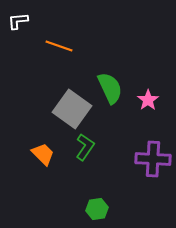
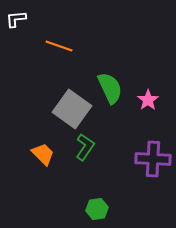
white L-shape: moved 2 px left, 2 px up
